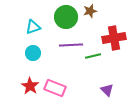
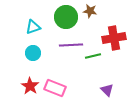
brown star: rotated 24 degrees clockwise
